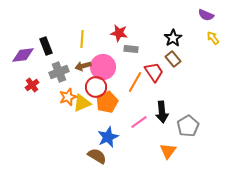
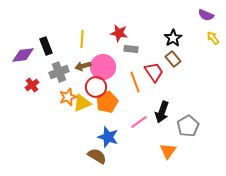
orange line: rotated 50 degrees counterclockwise
black arrow: rotated 25 degrees clockwise
blue star: rotated 30 degrees counterclockwise
